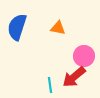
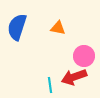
red arrow: rotated 20 degrees clockwise
